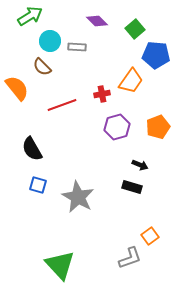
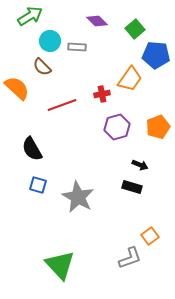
orange trapezoid: moved 1 px left, 2 px up
orange semicircle: rotated 8 degrees counterclockwise
